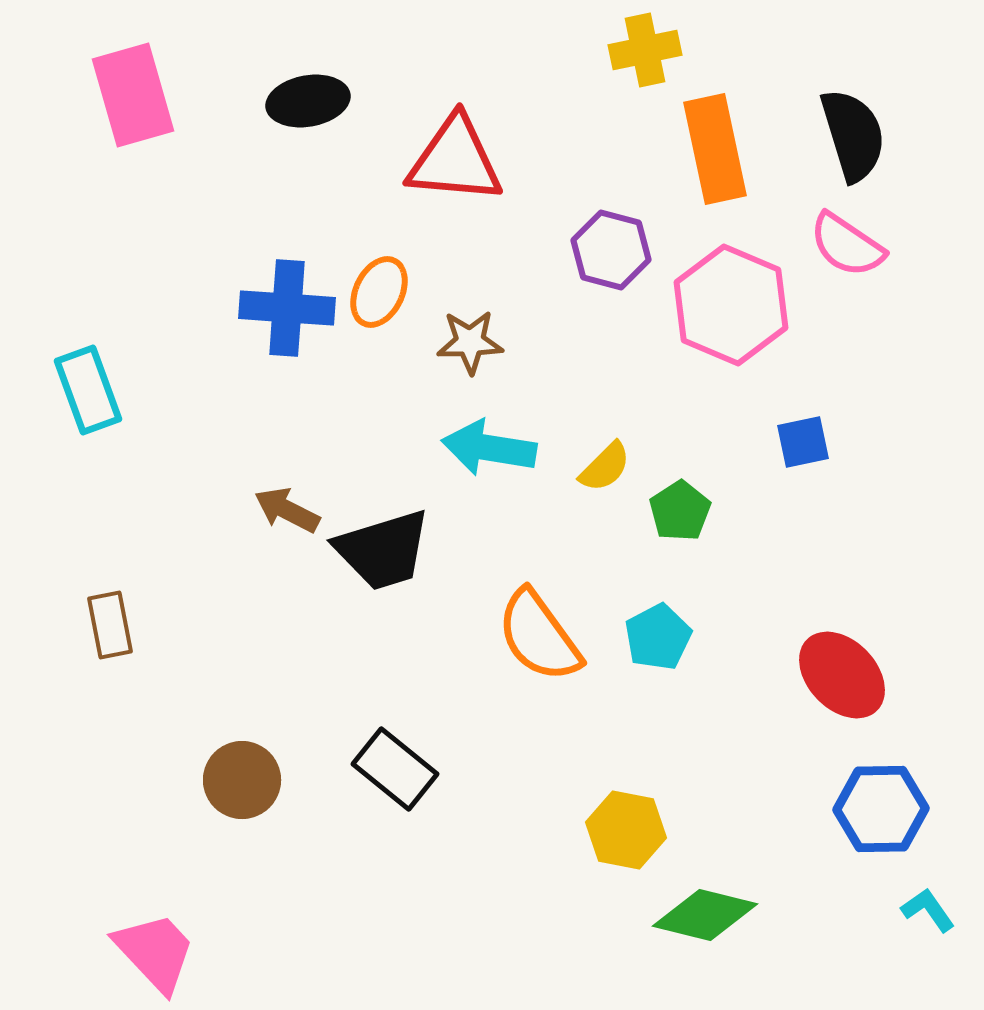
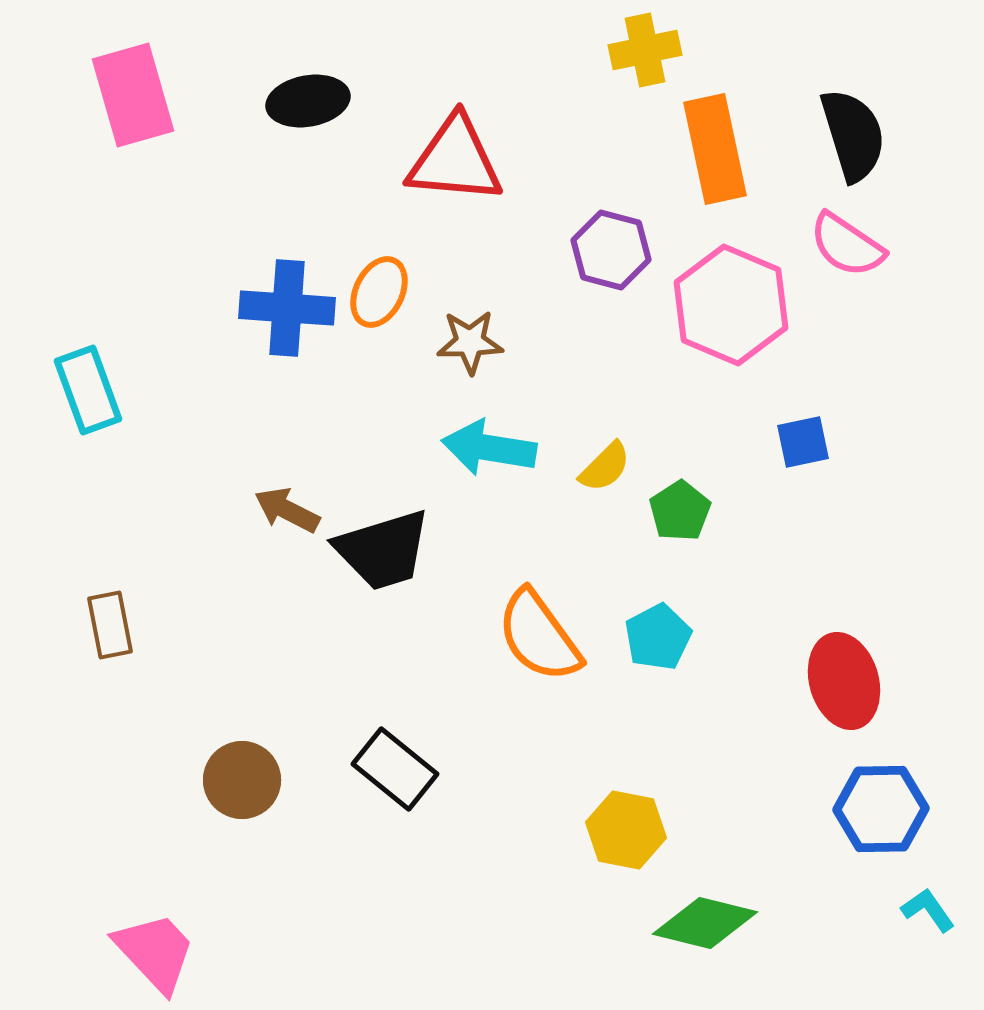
red ellipse: moved 2 px right, 6 px down; rotated 28 degrees clockwise
green diamond: moved 8 px down
